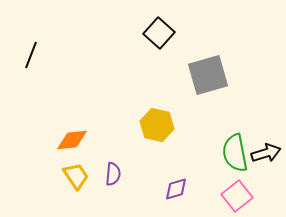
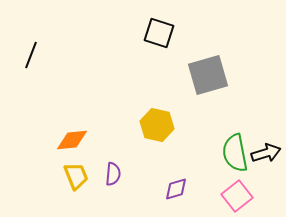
black square: rotated 24 degrees counterclockwise
yellow trapezoid: rotated 12 degrees clockwise
